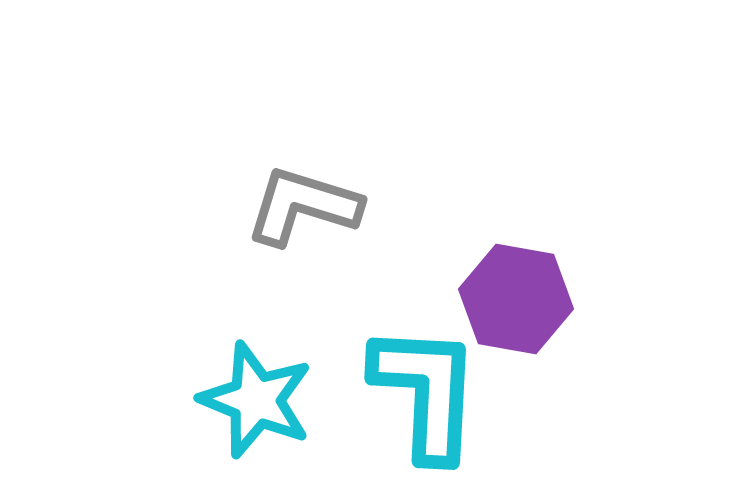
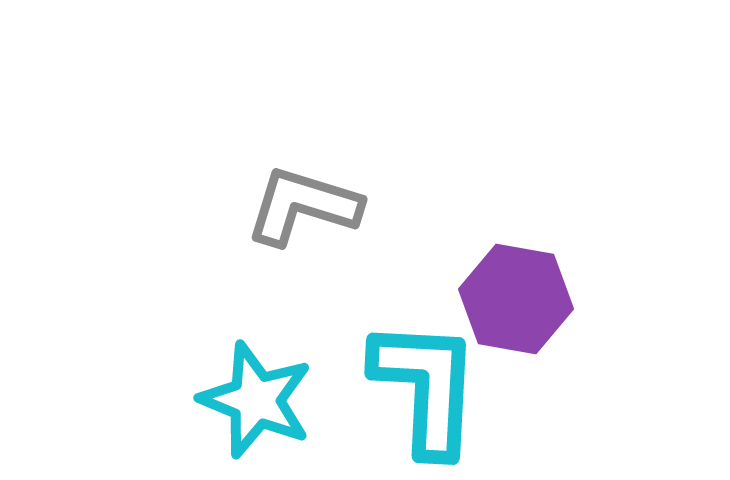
cyan L-shape: moved 5 px up
